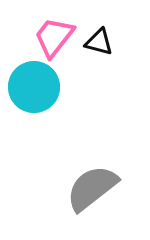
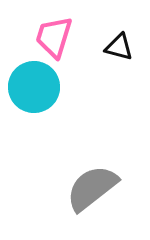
pink trapezoid: rotated 21 degrees counterclockwise
black triangle: moved 20 px right, 5 px down
